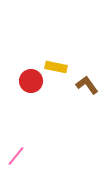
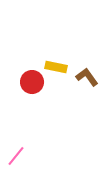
red circle: moved 1 px right, 1 px down
brown L-shape: moved 8 px up
